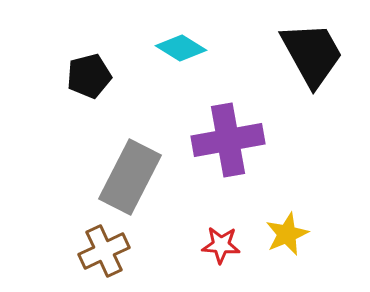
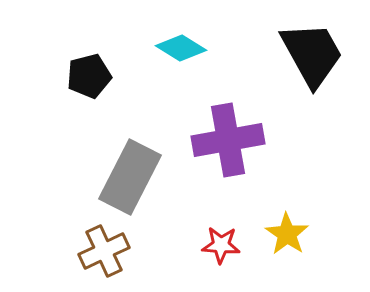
yellow star: rotated 15 degrees counterclockwise
